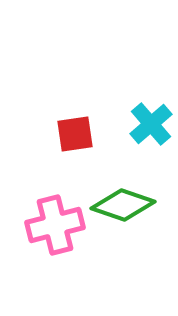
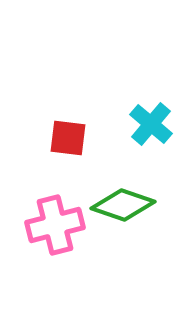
cyan cross: rotated 9 degrees counterclockwise
red square: moved 7 px left, 4 px down; rotated 15 degrees clockwise
